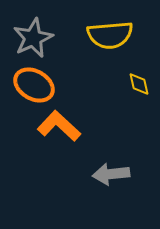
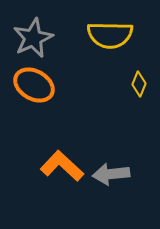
yellow semicircle: rotated 6 degrees clockwise
yellow diamond: rotated 35 degrees clockwise
orange L-shape: moved 3 px right, 40 px down
